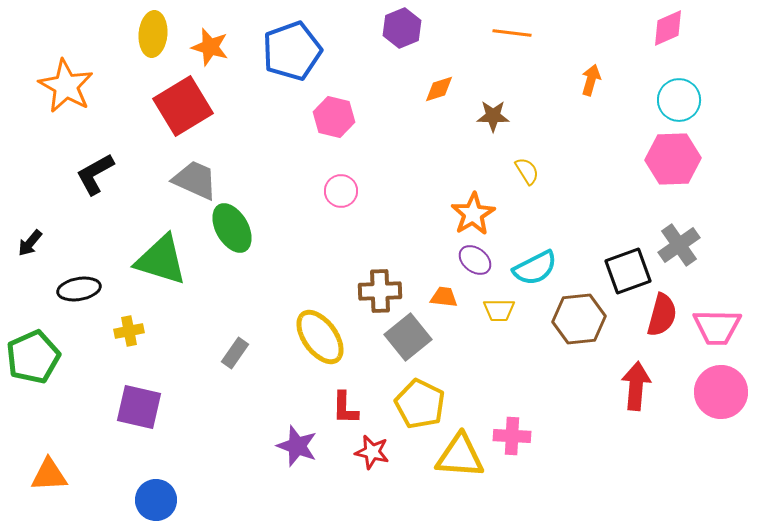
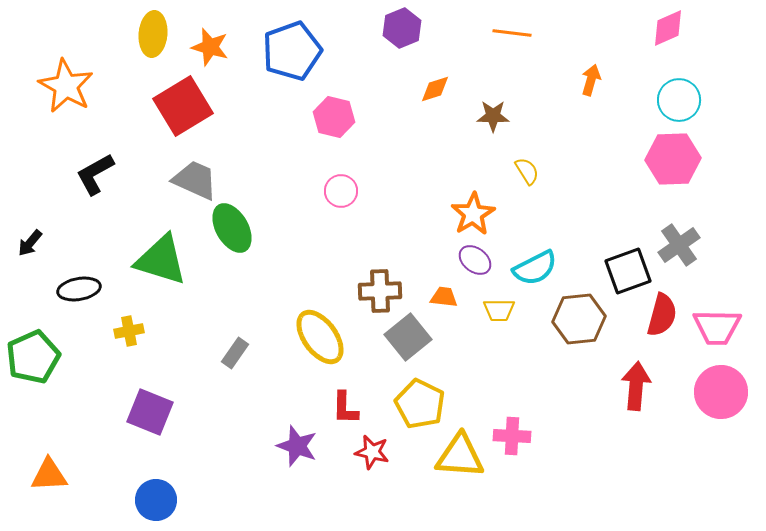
orange diamond at (439, 89): moved 4 px left
purple square at (139, 407): moved 11 px right, 5 px down; rotated 9 degrees clockwise
